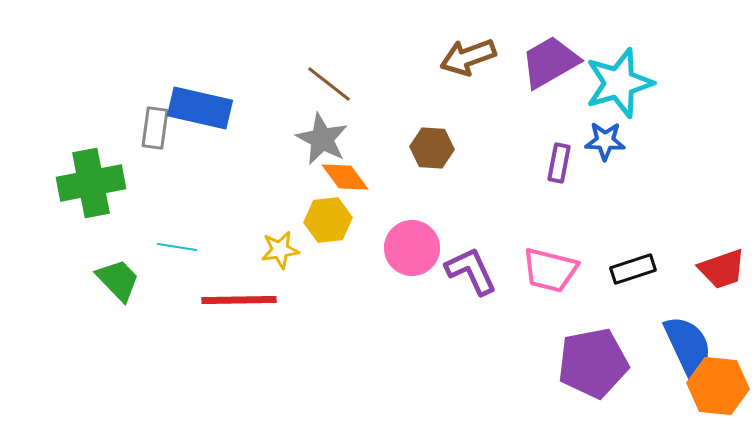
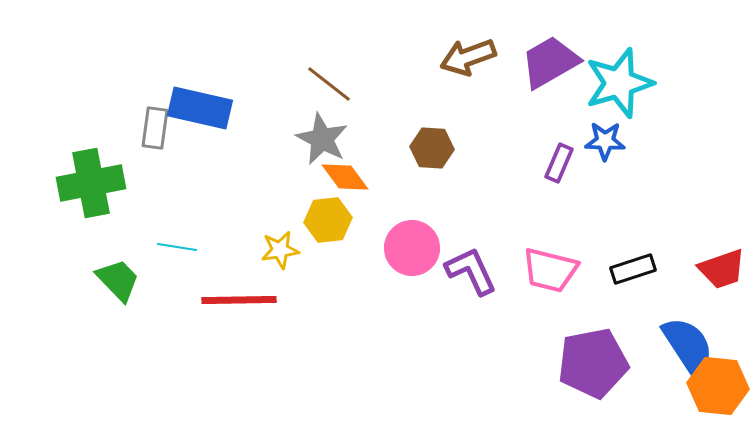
purple rectangle: rotated 12 degrees clockwise
blue semicircle: rotated 8 degrees counterclockwise
